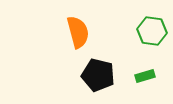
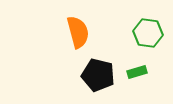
green hexagon: moved 4 px left, 2 px down
green rectangle: moved 8 px left, 4 px up
